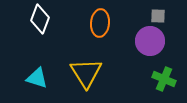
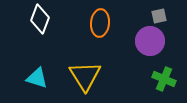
gray square: moved 1 px right; rotated 14 degrees counterclockwise
yellow triangle: moved 1 px left, 3 px down
